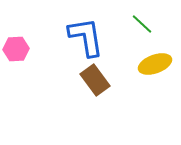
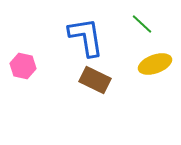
pink hexagon: moved 7 px right, 17 px down; rotated 15 degrees clockwise
brown rectangle: rotated 28 degrees counterclockwise
